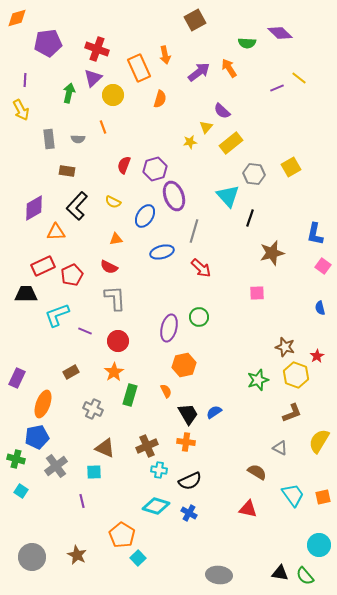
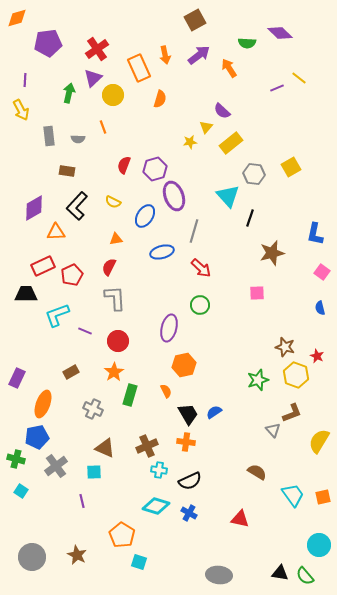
red cross at (97, 49): rotated 35 degrees clockwise
purple arrow at (199, 72): moved 17 px up
gray rectangle at (49, 139): moved 3 px up
pink square at (323, 266): moved 1 px left, 6 px down
red semicircle at (109, 267): rotated 90 degrees clockwise
green circle at (199, 317): moved 1 px right, 12 px up
red star at (317, 356): rotated 16 degrees counterclockwise
gray triangle at (280, 448): moved 7 px left, 18 px up; rotated 21 degrees clockwise
red triangle at (248, 509): moved 8 px left, 10 px down
cyan square at (138, 558): moved 1 px right, 4 px down; rotated 28 degrees counterclockwise
